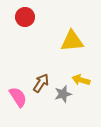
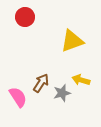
yellow triangle: rotated 15 degrees counterclockwise
gray star: moved 1 px left, 1 px up
